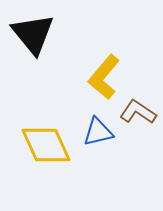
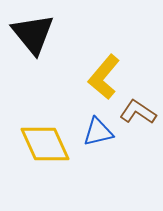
yellow diamond: moved 1 px left, 1 px up
